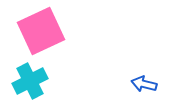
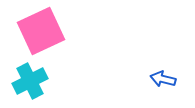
blue arrow: moved 19 px right, 5 px up
